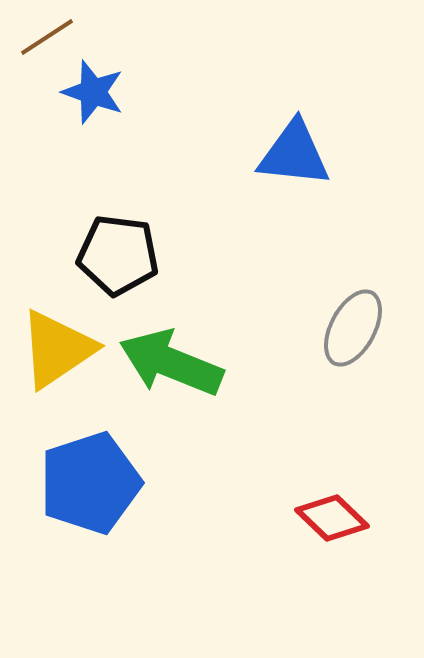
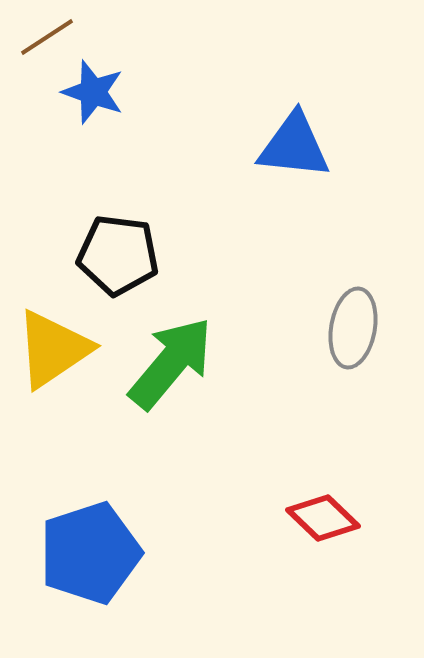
blue triangle: moved 8 px up
gray ellipse: rotated 18 degrees counterclockwise
yellow triangle: moved 4 px left
green arrow: rotated 108 degrees clockwise
blue pentagon: moved 70 px down
red diamond: moved 9 px left
